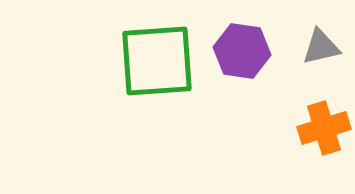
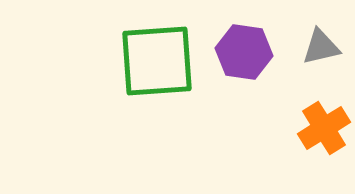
purple hexagon: moved 2 px right, 1 px down
orange cross: rotated 15 degrees counterclockwise
